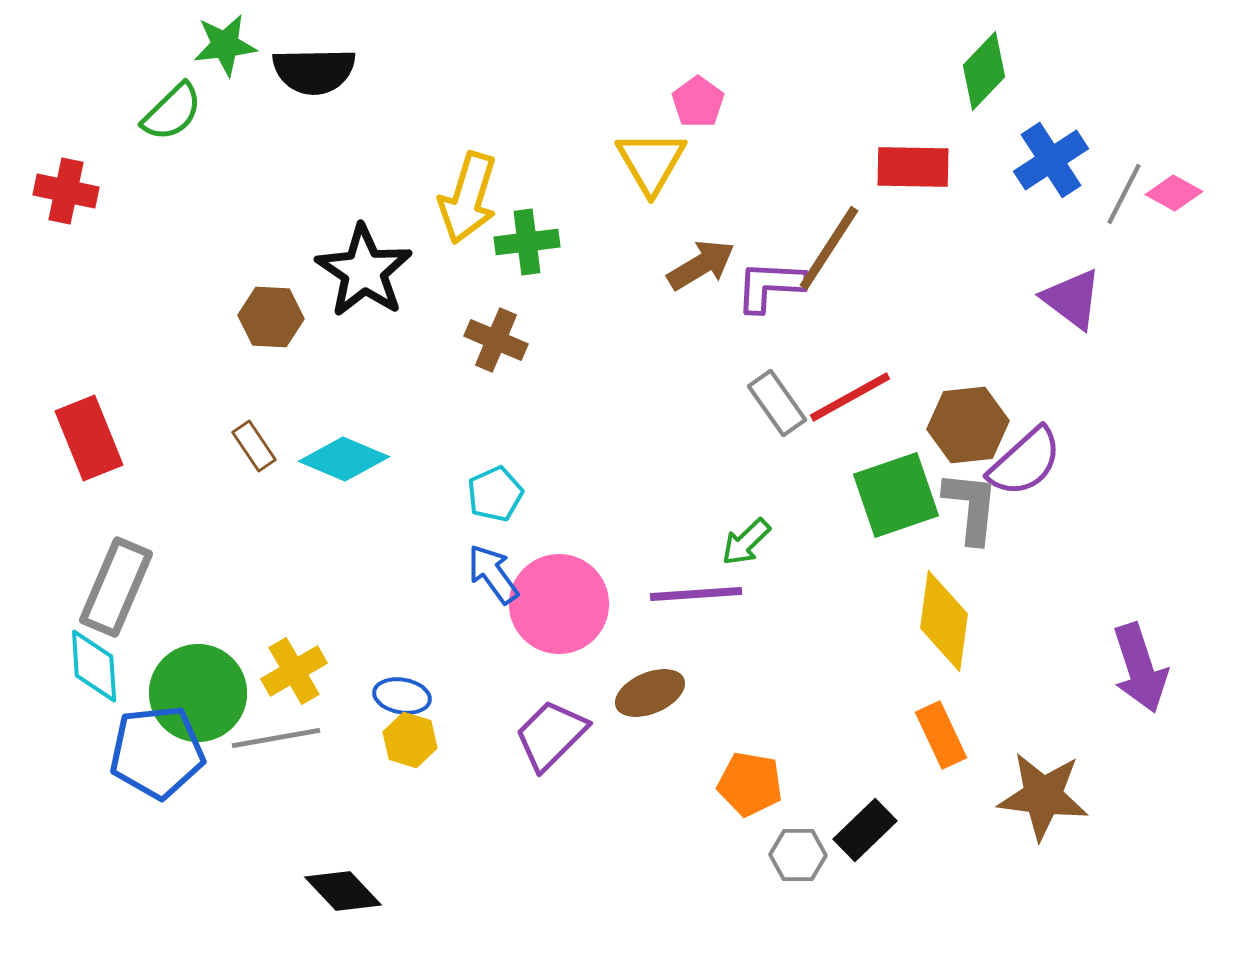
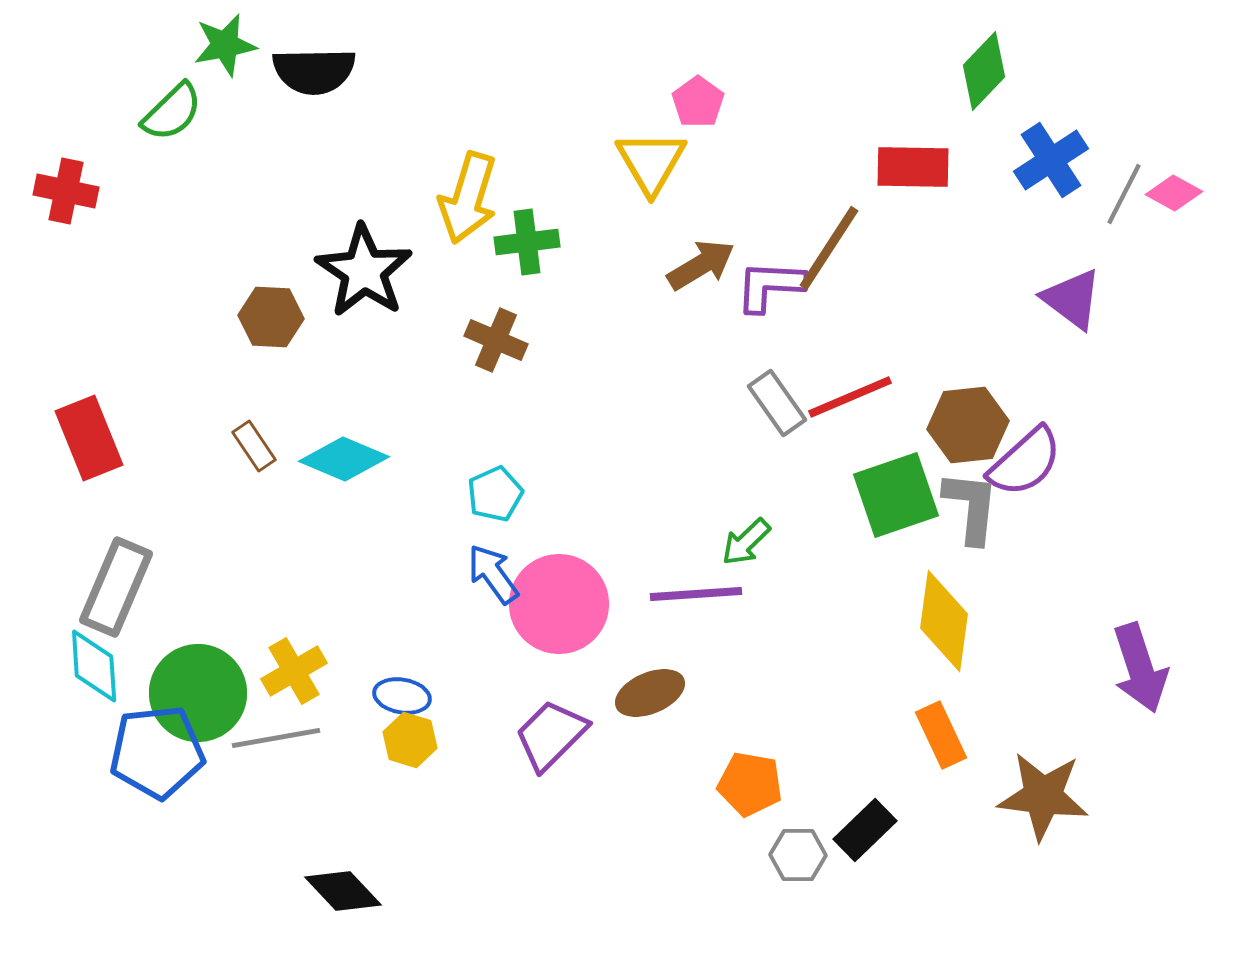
green star at (225, 45): rotated 4 degrees counterclockwise
red line at (850, 397): rotated 6 degrees clockwise
